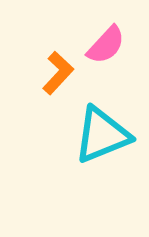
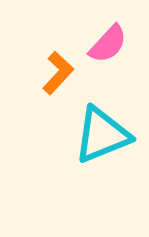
pink semicircle: moved 2 px right, 1 px up
